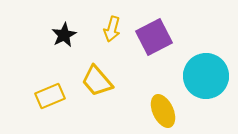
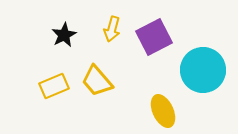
cyan circle: moved 3 px left, 6 px up
yellow rectangle: moved 4 px right, 10 px up
